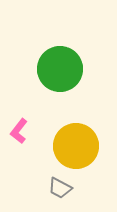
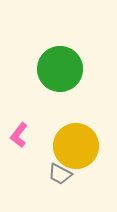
pink L-shape: moved 4 px down
gray trapezoid: moved 14 px up
